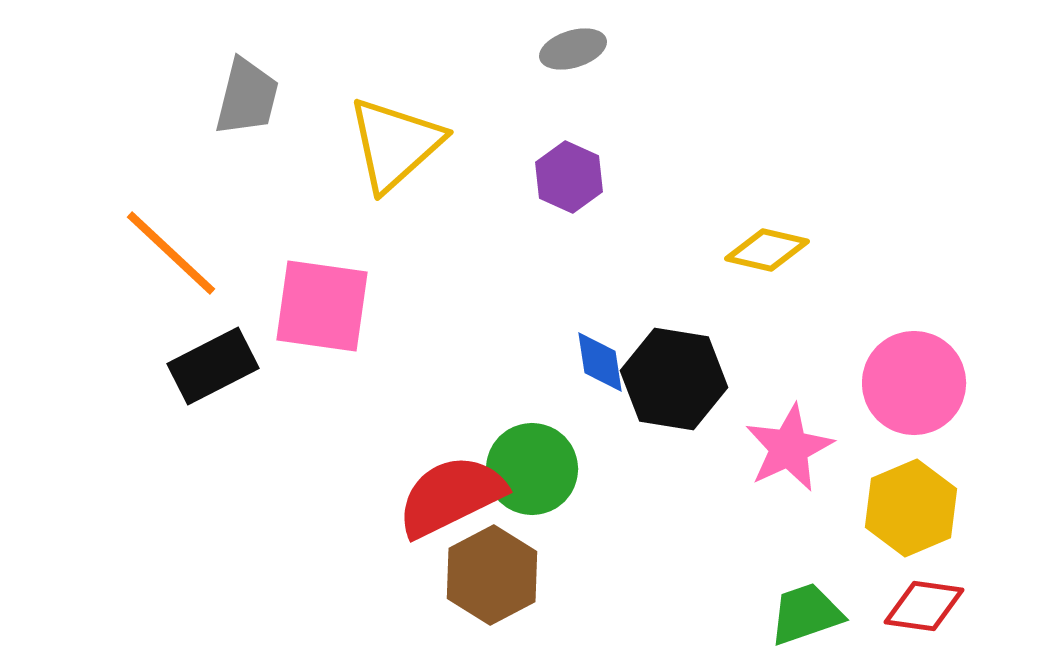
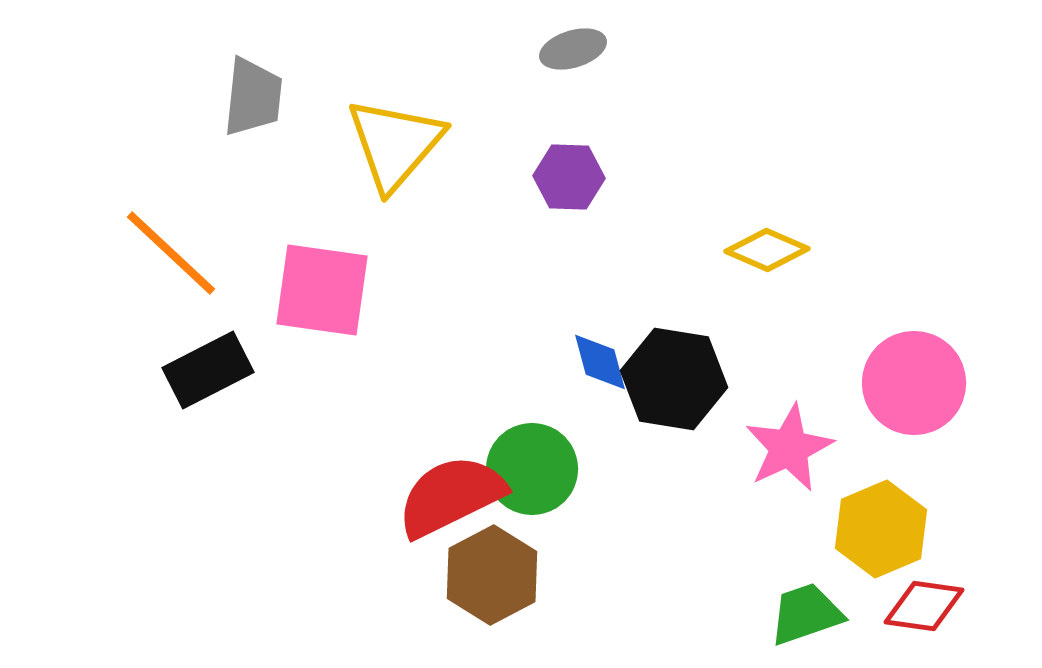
gray trapezoid: moved 6 px right; rotated 8 degrees counterclockwise
yellow triangle: rotated 7 degrees counterclockwise
purple hexagon: rotated 22 degrees counterclockwise
yellow diamond: rotated 10 degrees clockwise
pink square: moved 16 px up
blue diamond: rotated 6 degrees counterclockwise
black rectangle: moved 5 px left, 4 px down
yellow hexagon: moved 30 px left, 21 px down
